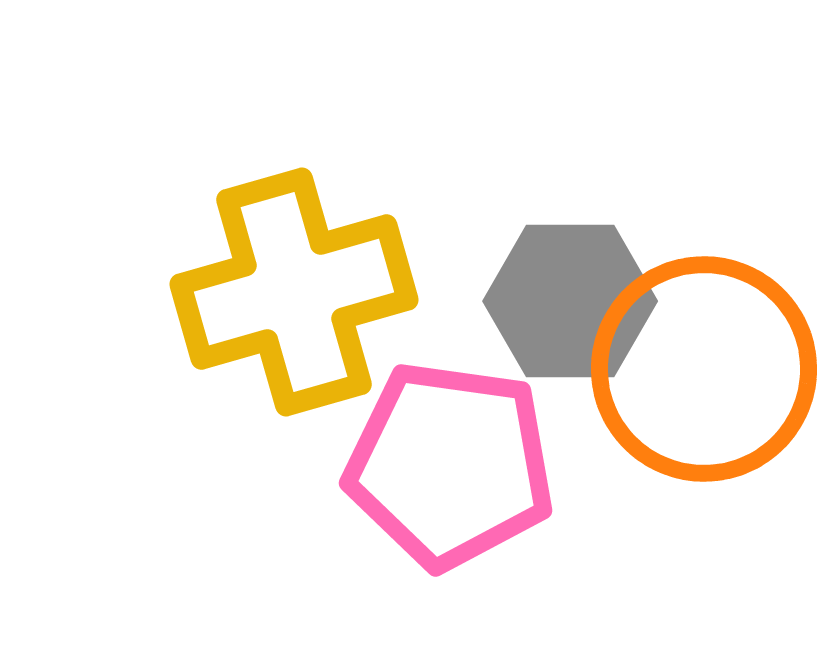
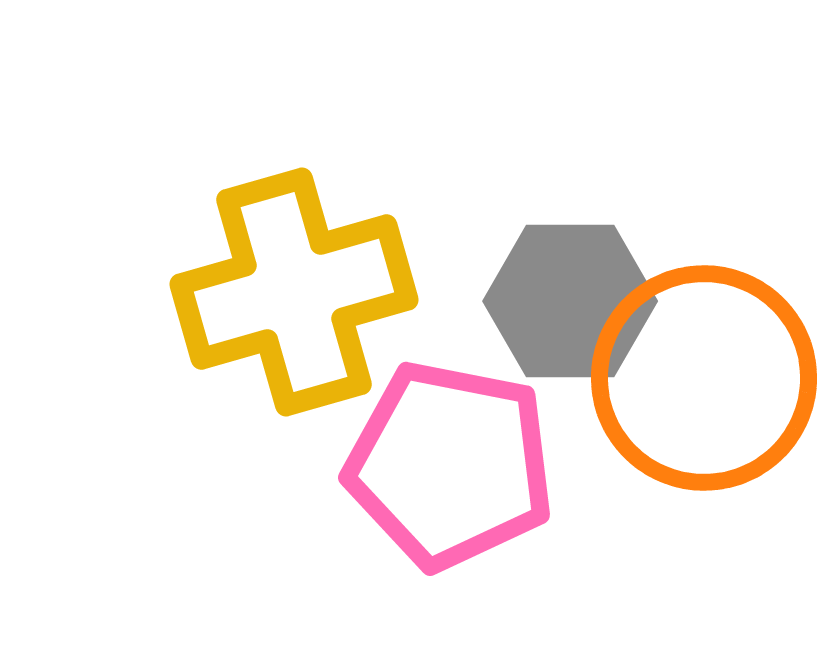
orange circle: moved 9 px down
pink pentagon: rotated 3 degrees clockwise
